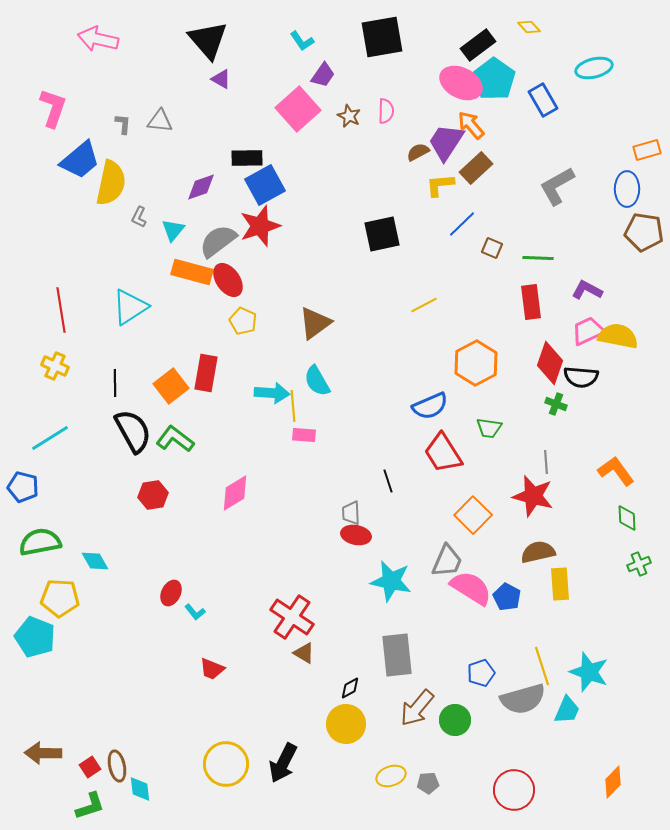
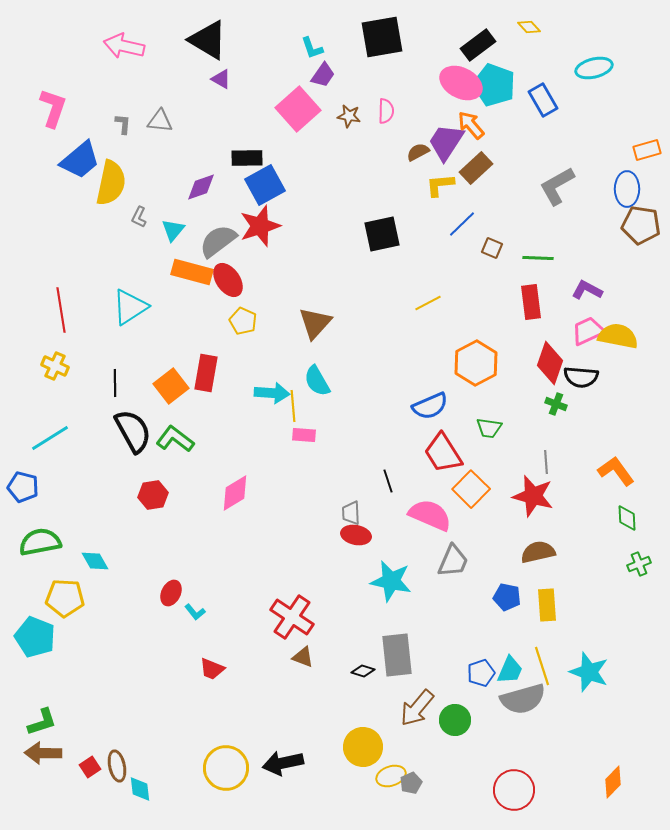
pink arrow at (98, 39): moved 26 px right, 7 px down
black triangle at (208, 40): rotated 18 degrees counterclockwise
cyan L-shape at (302, 41): moved 10 px right, 7 px down; rotated 15 degrees clockwise
cyan pentagon at (494, 79): moved 6 px down; rotated 15 degrees counterclockwise
brown star at (349, 116): rotated 15 degrees counterclockwise
brown pentagon at (644, 232): moved 3 px left, 7 px up
yellow line at (424, 305): moved 4 px right, 2 px up
brown triangle at (315, 323): rotated 12 degrees counterclockwise
orange square at (473, 515): moved 2 px left, 26 px up
gray trapezoid at (447, 561): moved 6 px right
yellow rectangle at (560, 584): moved 13 px left, 21 px down
pink semicircle at (471, 588): moved 41 px left, 73 px up; rotated 9 degrees counterclockwise
blue pentagon at (507, 597): rotated 16 degrees counterclockwise
yellow pentagon at (60, 598): moved 5 px right
brown triangle at (304, 653): moved 1 px left, 4 px down; rotated 10 degrees counterclockwise
black diamond at (350, 688): moved 13 px right, 17 px up; rotated 45 degrees clockwise
cyan trapezoid at (567, 710): moved 57 px left, 40 px up
yellow circle at (346, 724): moved 17 px right, 23 px down
black arrow at (283, 763): rotated 51 degrees clockwise
yellow circle at (226, 764): moved 4 px down
gray pentagon at (428, 783): moved 17 px left; rotated 20 degrees counterclockwise
green L-shape at (90, 806): moved 48 px left, 84 px up
